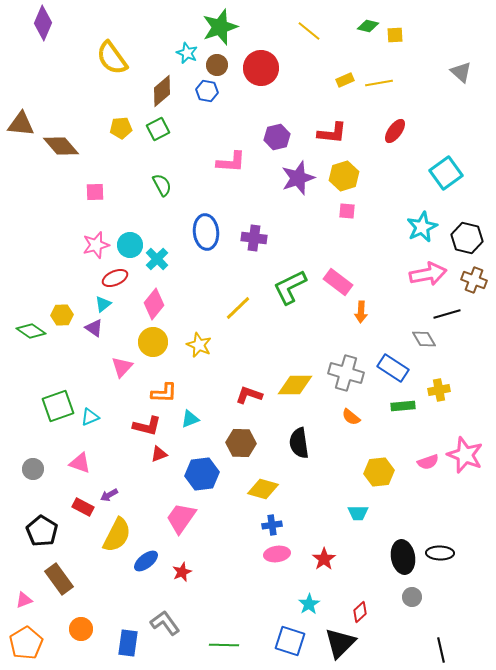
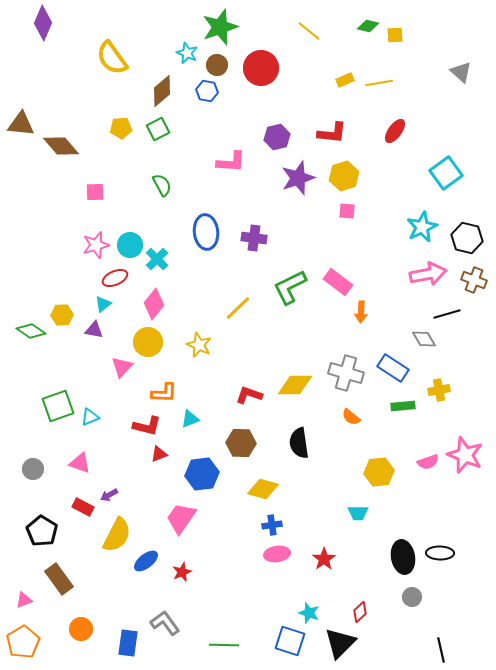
purple triangle at (94, 328): moved 2 px down; rotated 24 degrees counterclockwise
yellow circle at (153, 342): moved 5 px left
cyan star at (309, 604): moved 9 px down; rotated 20 degrees counterclockwise
orange pentagon at (26, 643): moved 3 px left, 1 px up
